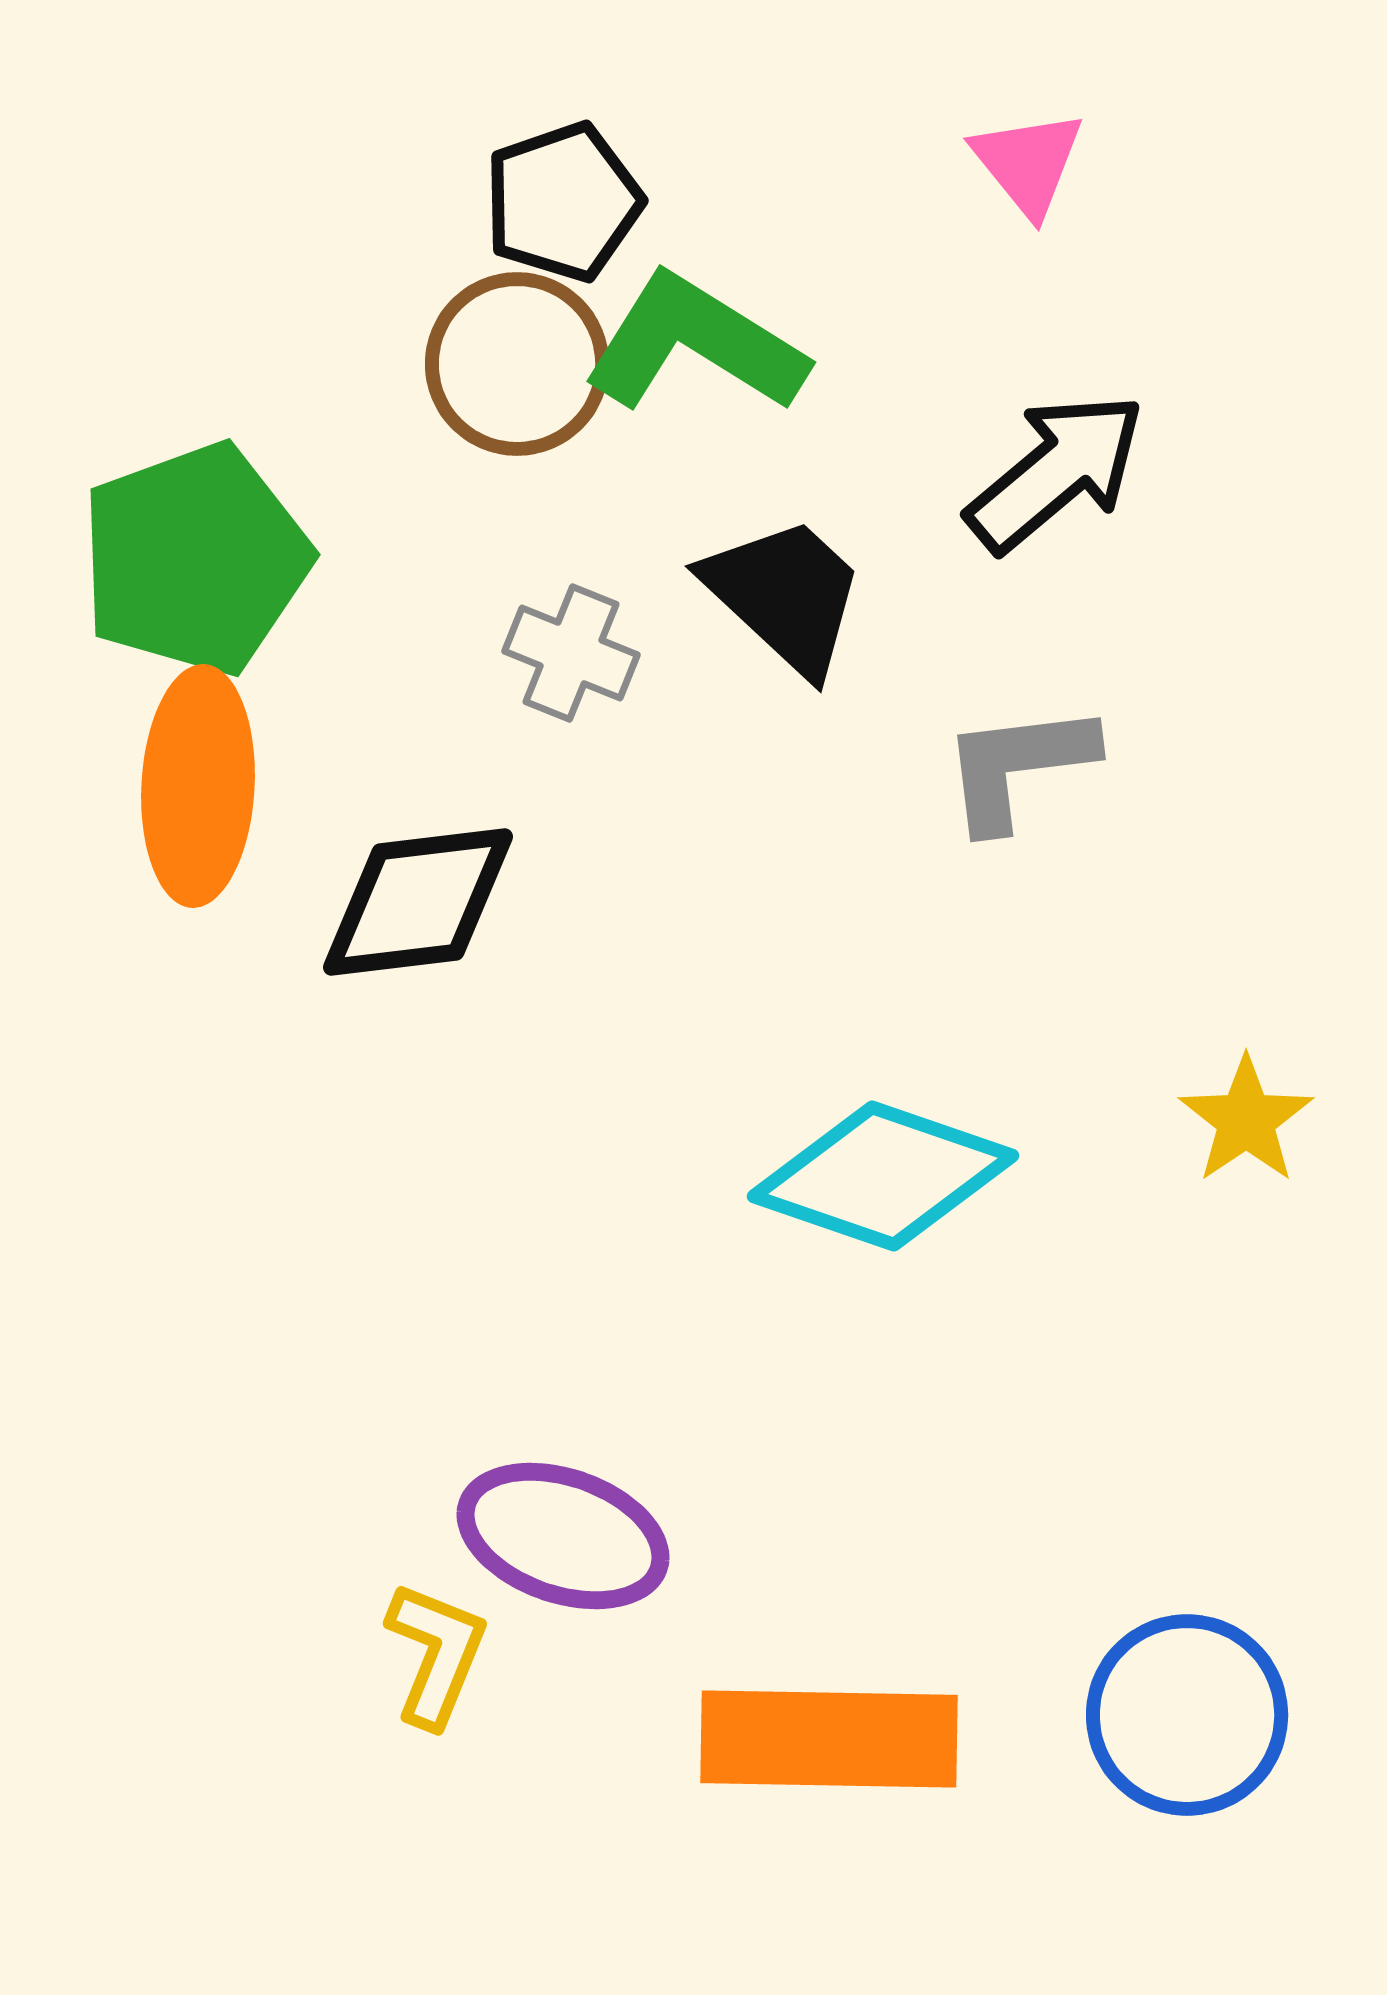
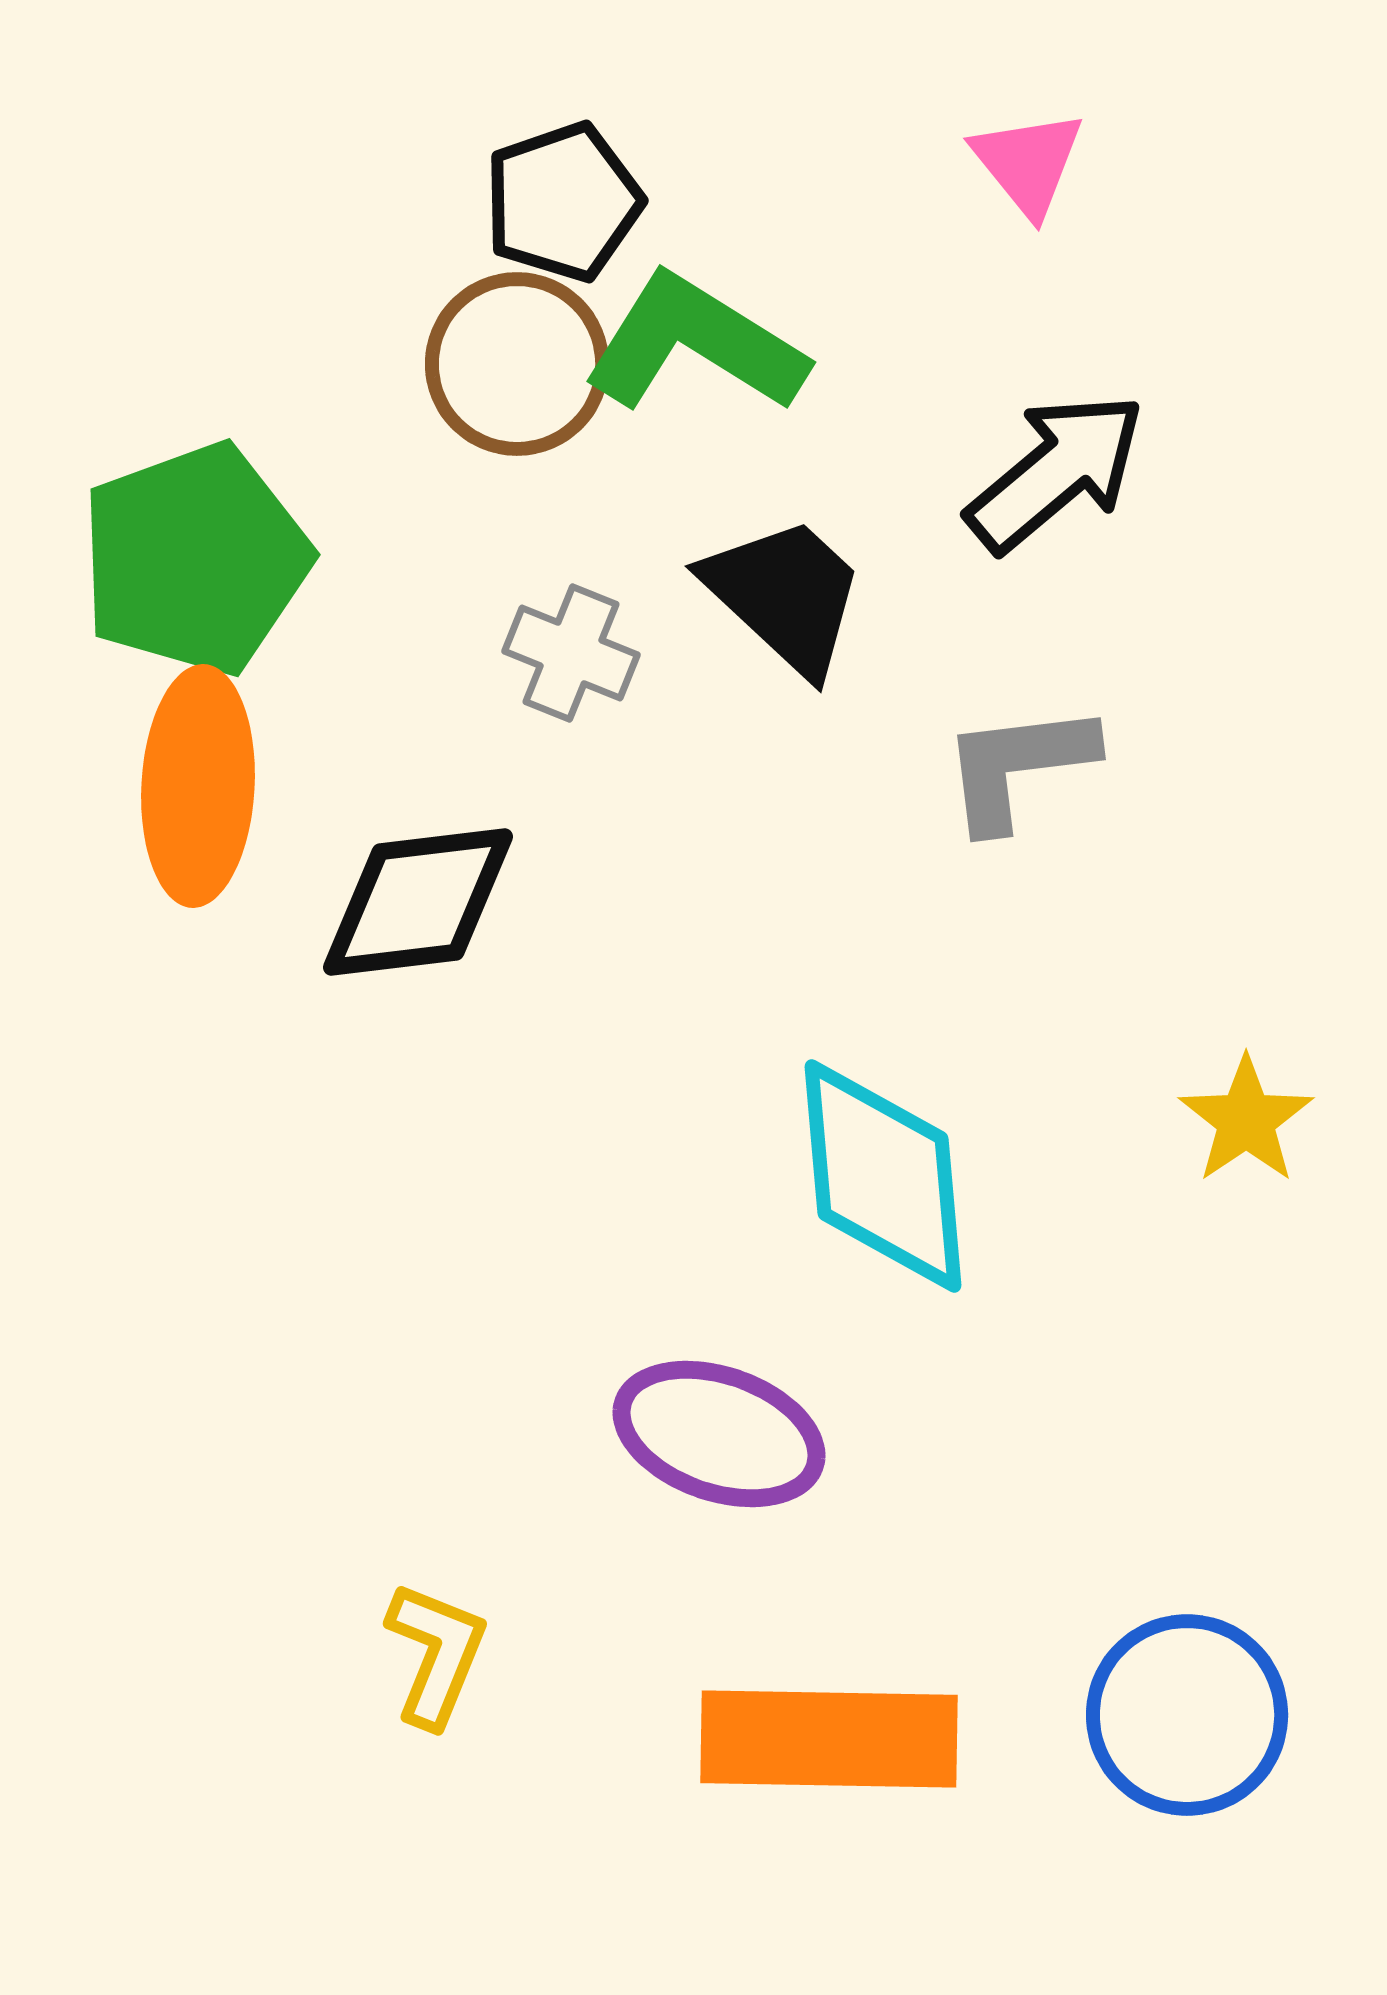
cyan diamond: rotated 66 degrees clockwise
purple ellipse: moved 156 px right, 102 px up
